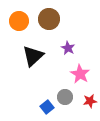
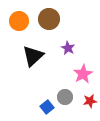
pink star: moved 3 px right; rotated 12 degrees clockwise
